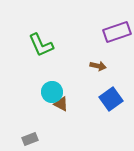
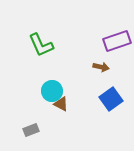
purple rectangle: moved 9 px down
brown arrow: moved 3 px right, 1 px down
cyan circle: moved 1 px up
gray rectangle: moved 1 px right, 9 px up
